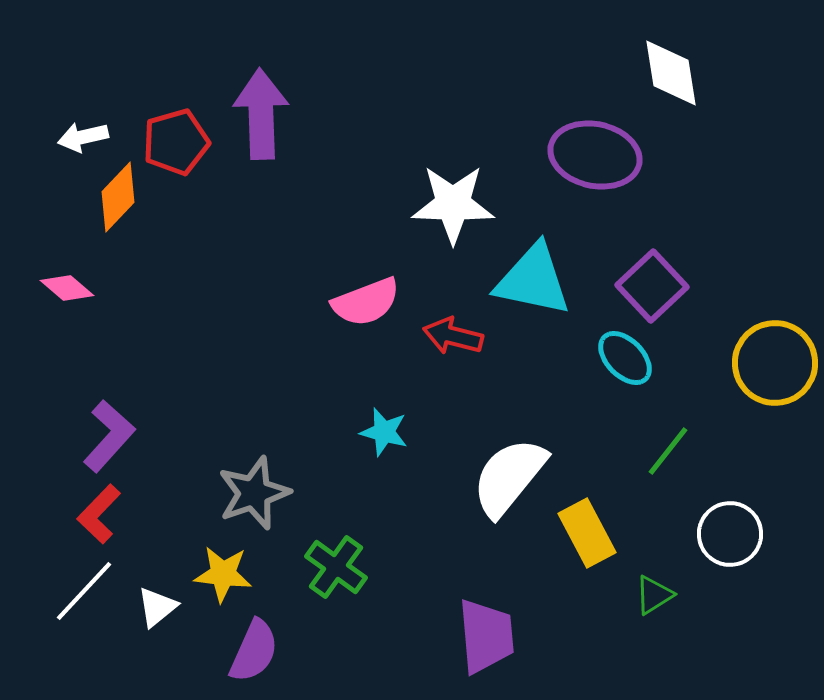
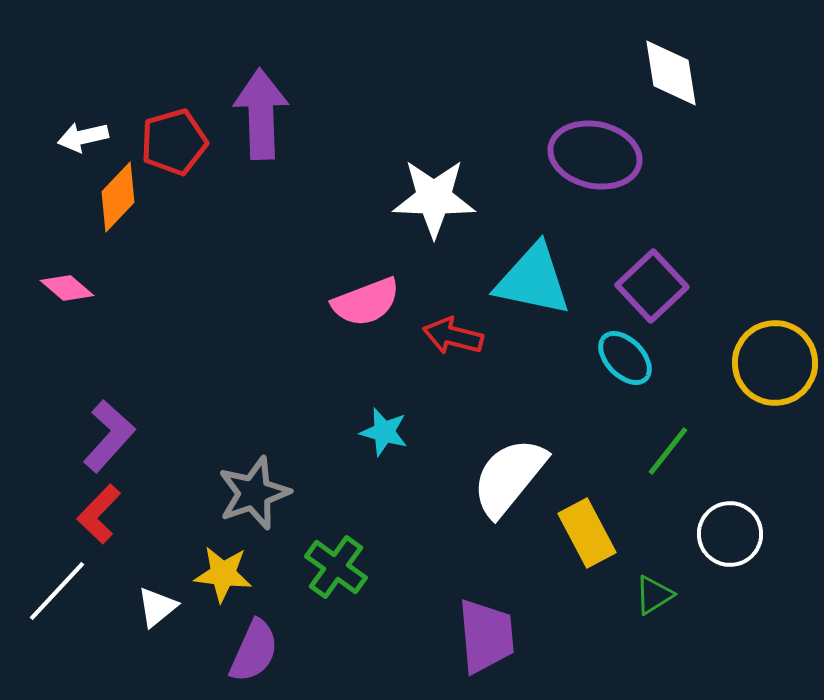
red pentagon: moved 2 px left
white star: moved 19 px left, 6 px up
white line: moved 27 px left
